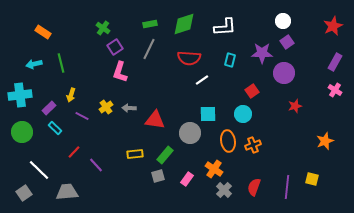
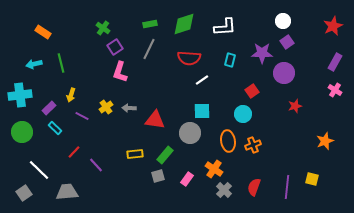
cyan square at (208, 114): moved 6 px left, 3 px up
